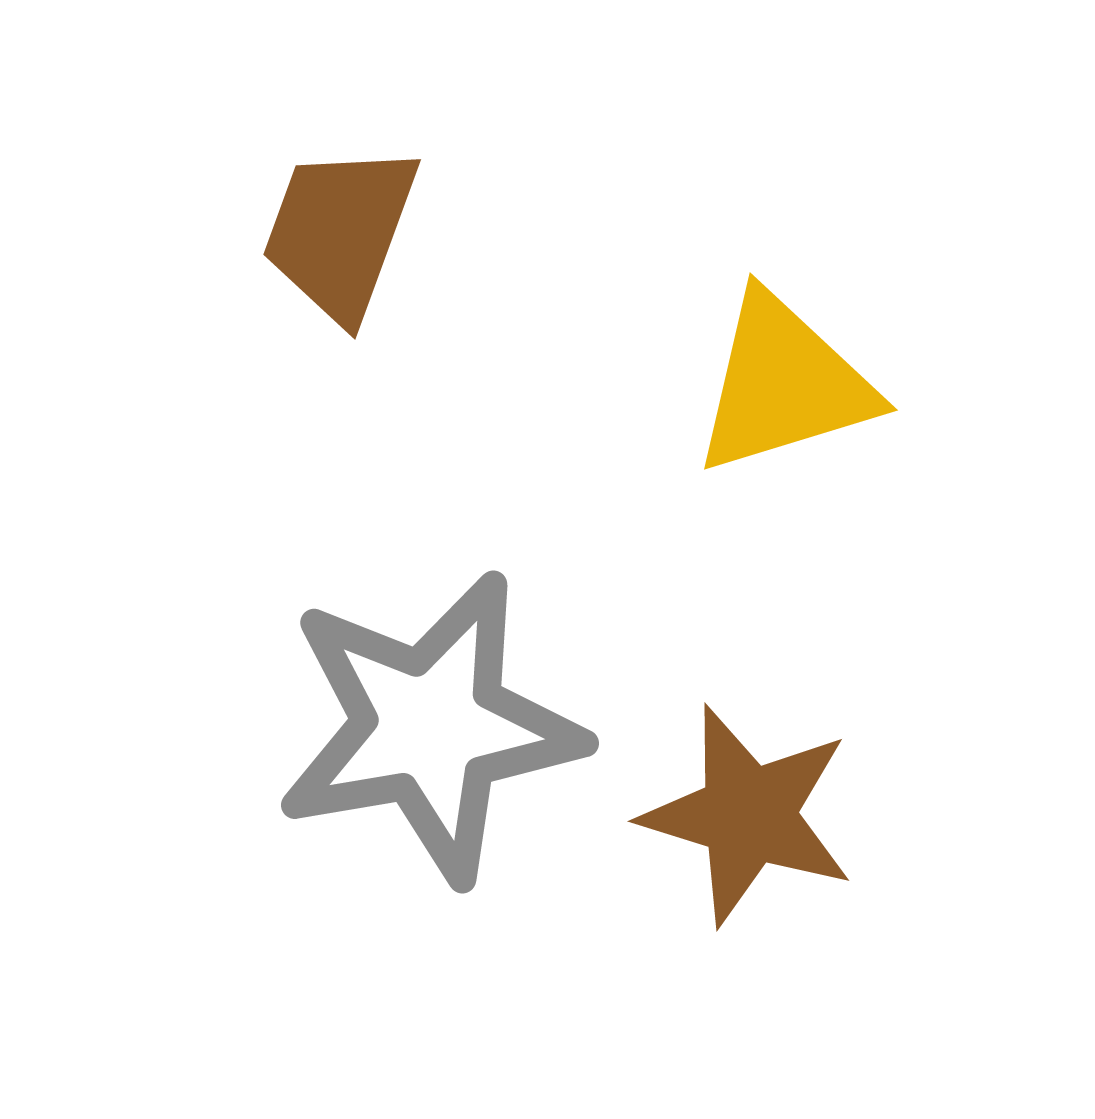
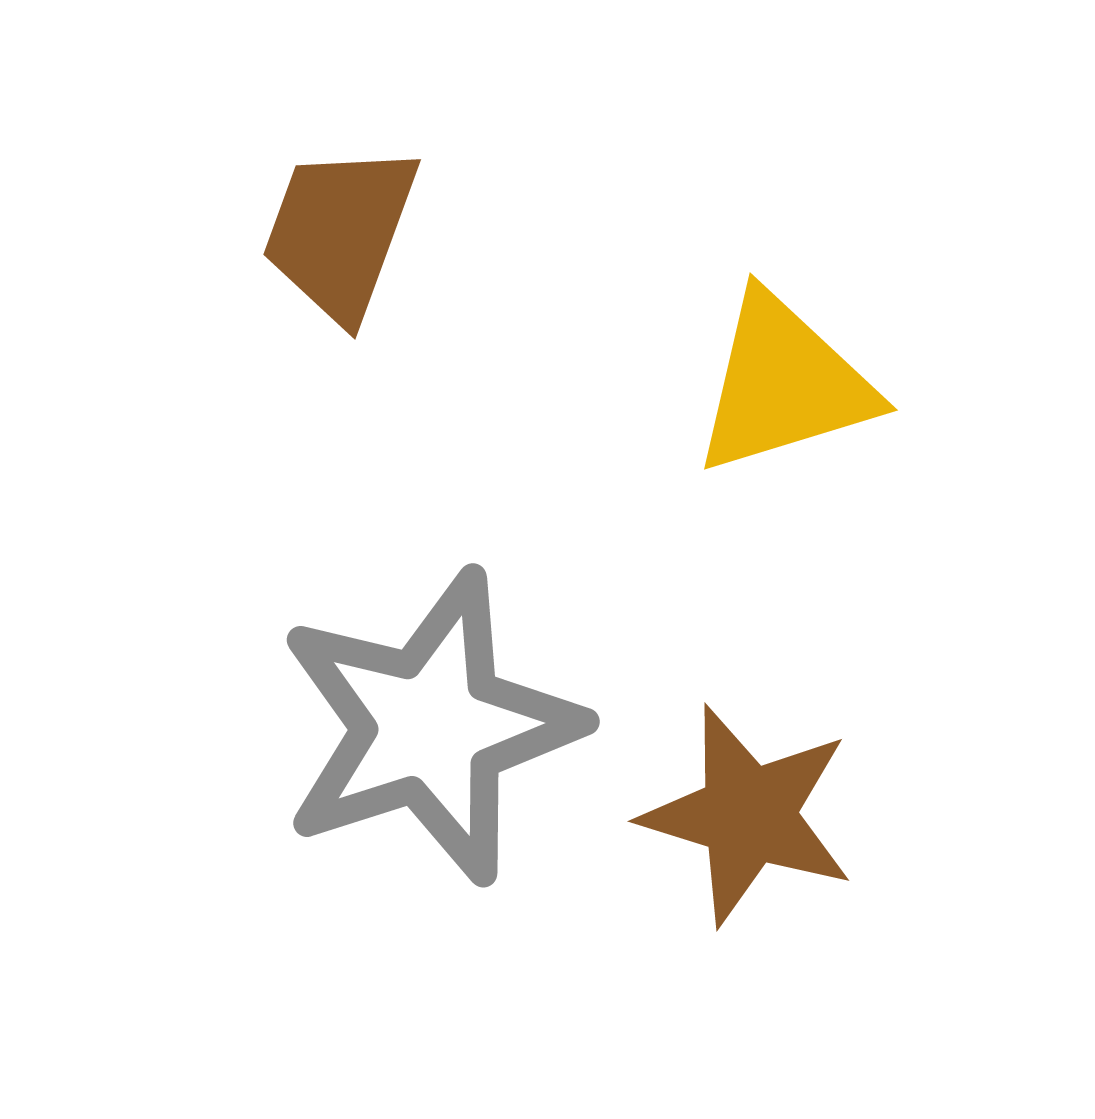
gray star: rotated 8 degrees counterclockwise
